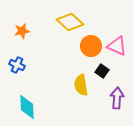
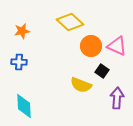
blue cross: moved 2 px right, 3 px up; rotated 21 degrees counterclockwise
yellow semicircle: rotated 60 degrees counterclockwise
cyan diamond: moved 3 px left, 1 px up
